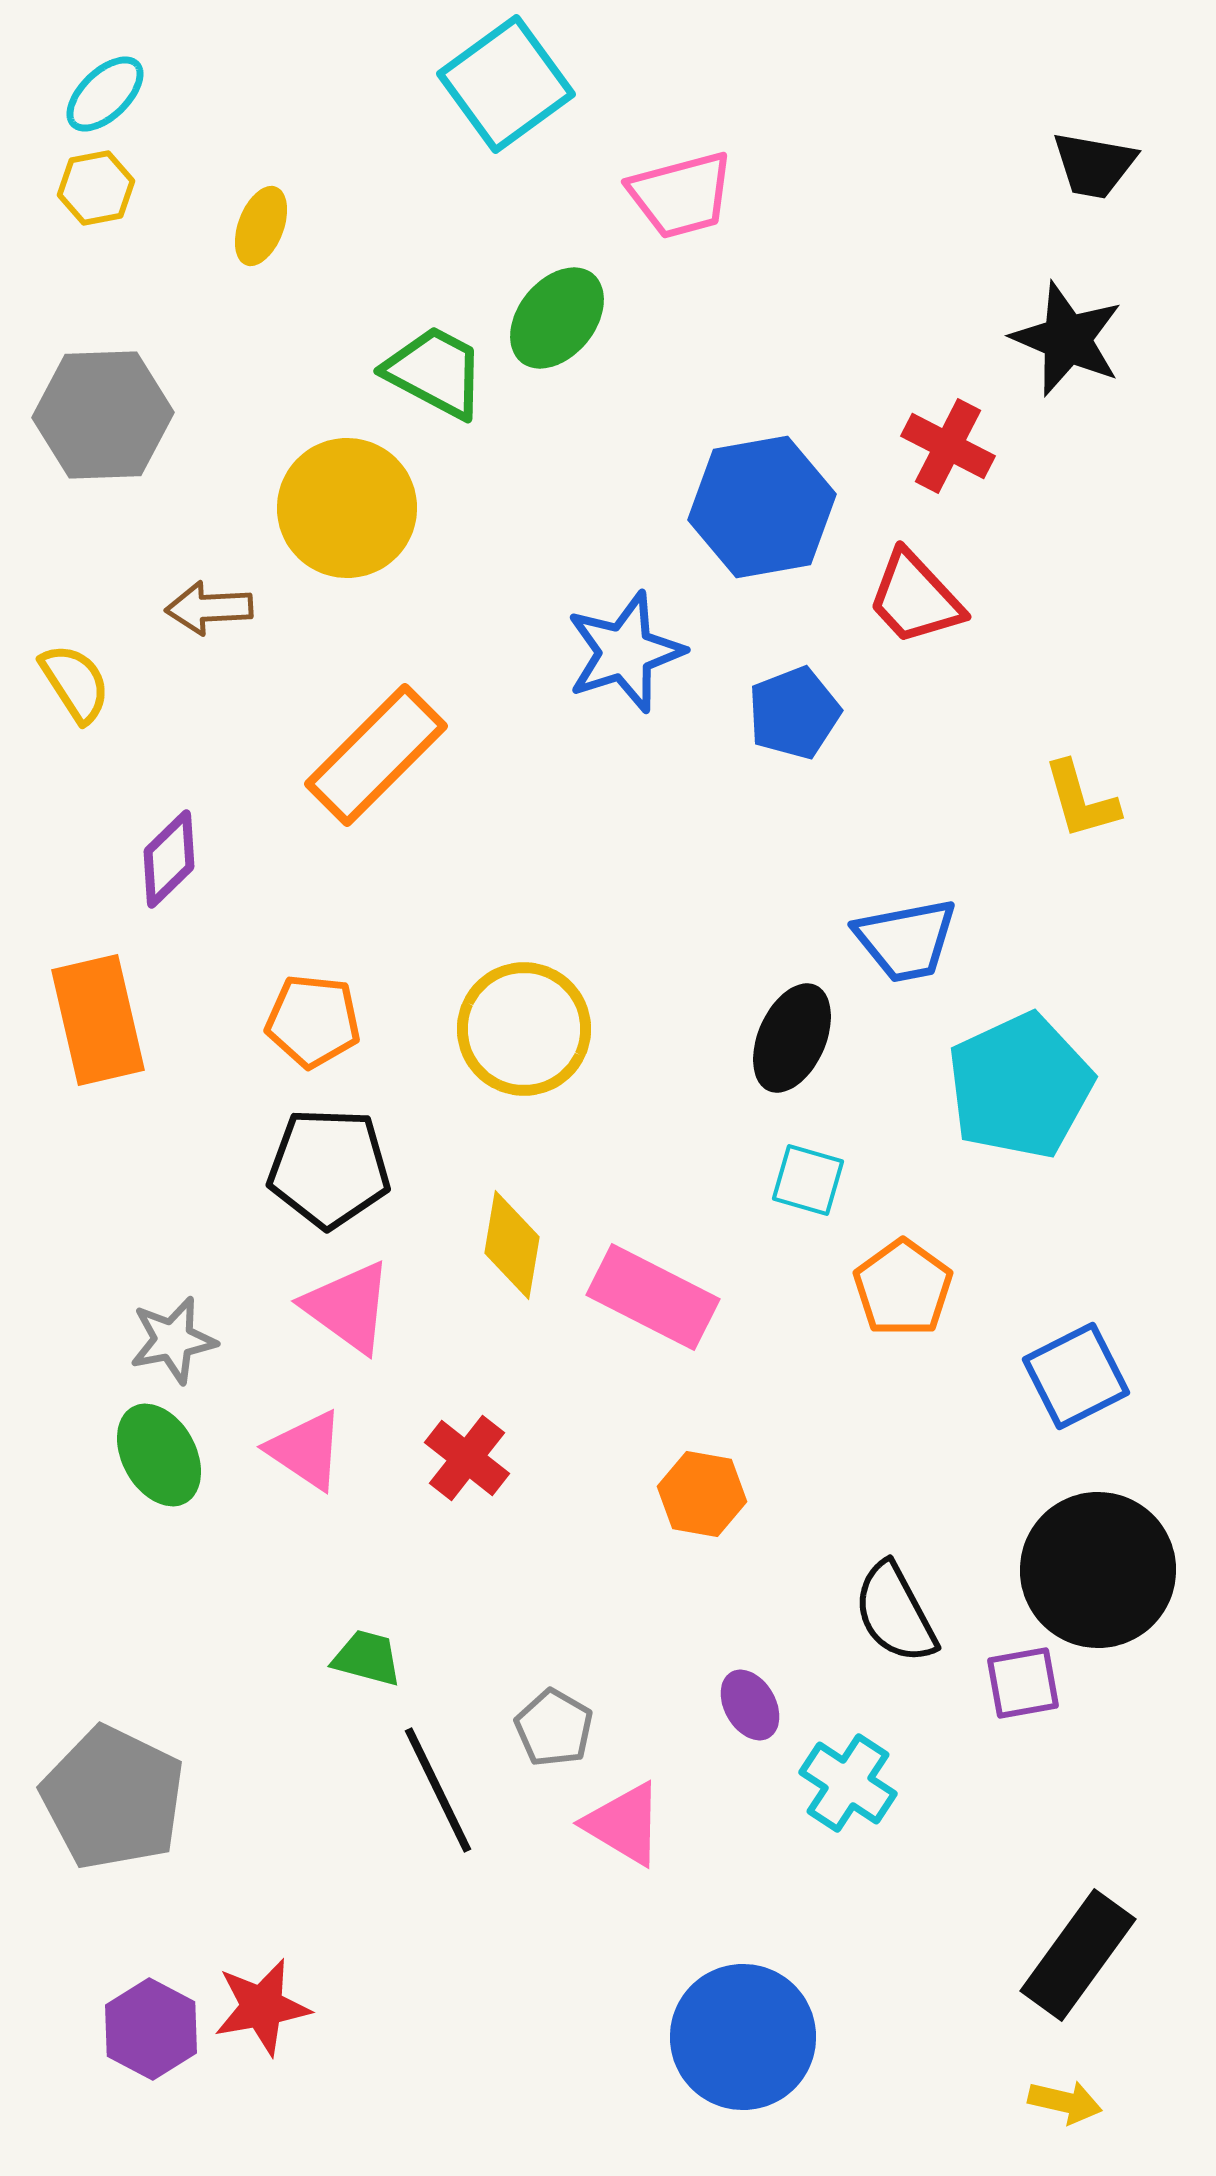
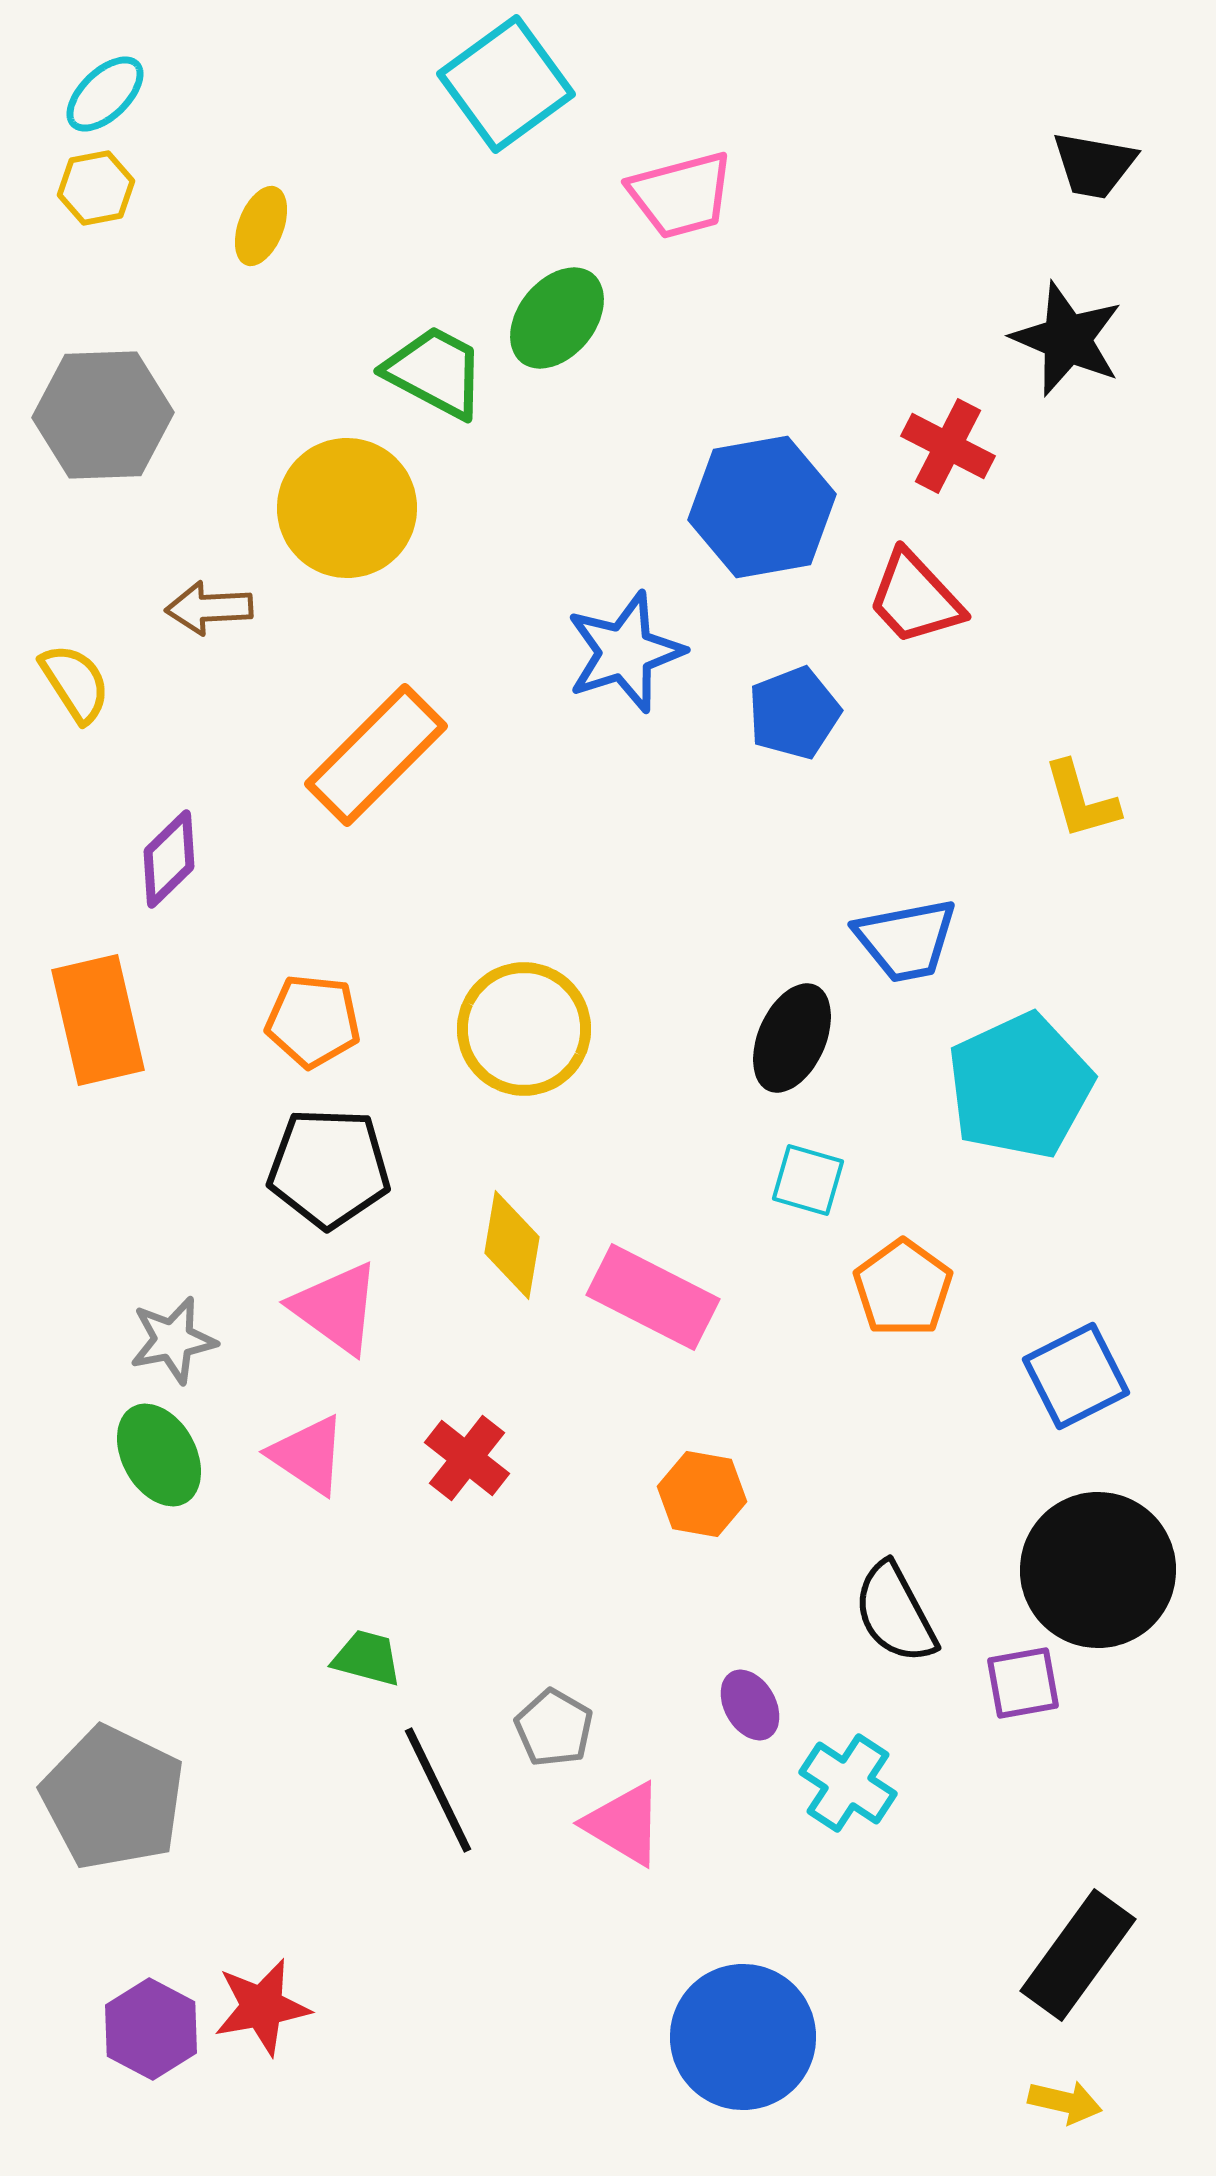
pink triangle at (348, 1307): moved 12 px left, 1 px down
pink triangle at (306, 1450): moved 2 px right, 5 px down
